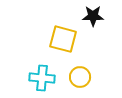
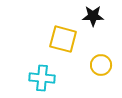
yellow circle: moved 21 px right, 12 px up
